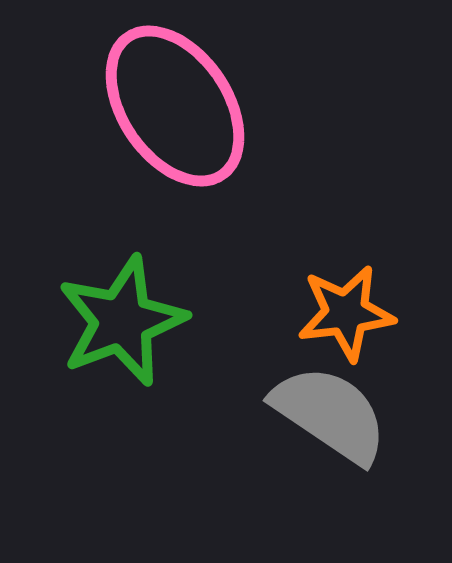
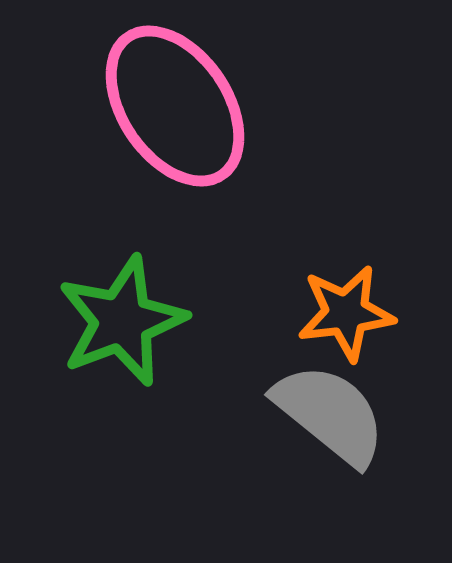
gray semicircle: rotated 5 degrees clockwise
